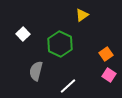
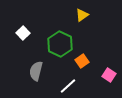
white square: moved 1 px up
orange square: moved 24 px left, 7 px down
